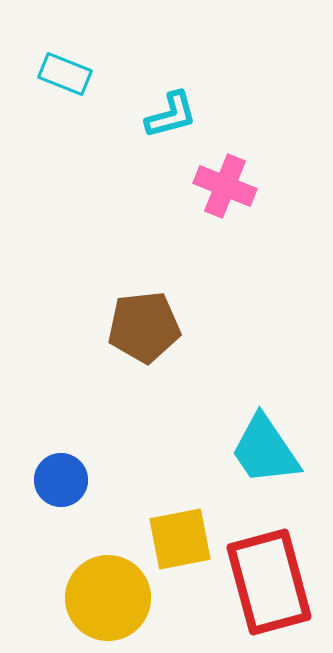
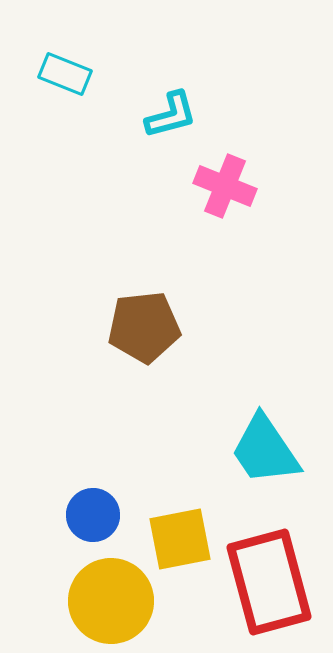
blue circle: moved 32 px right, 35 px down
yellow circle: moved 3 px right, 3 px down
